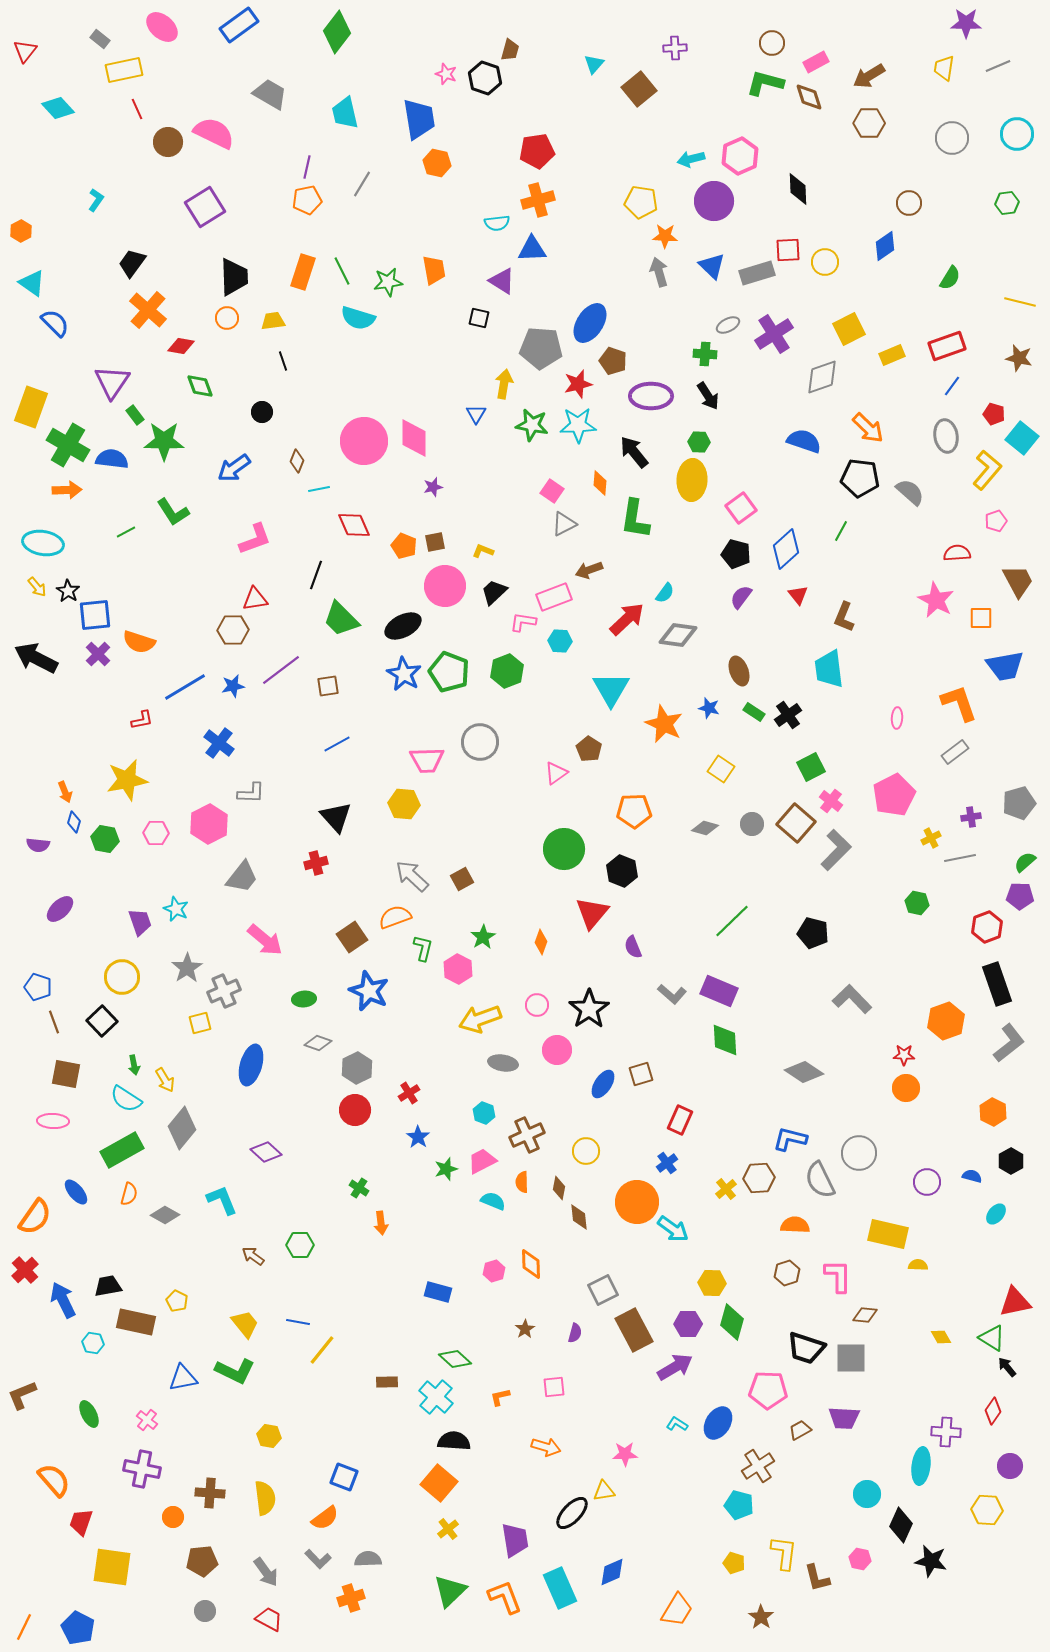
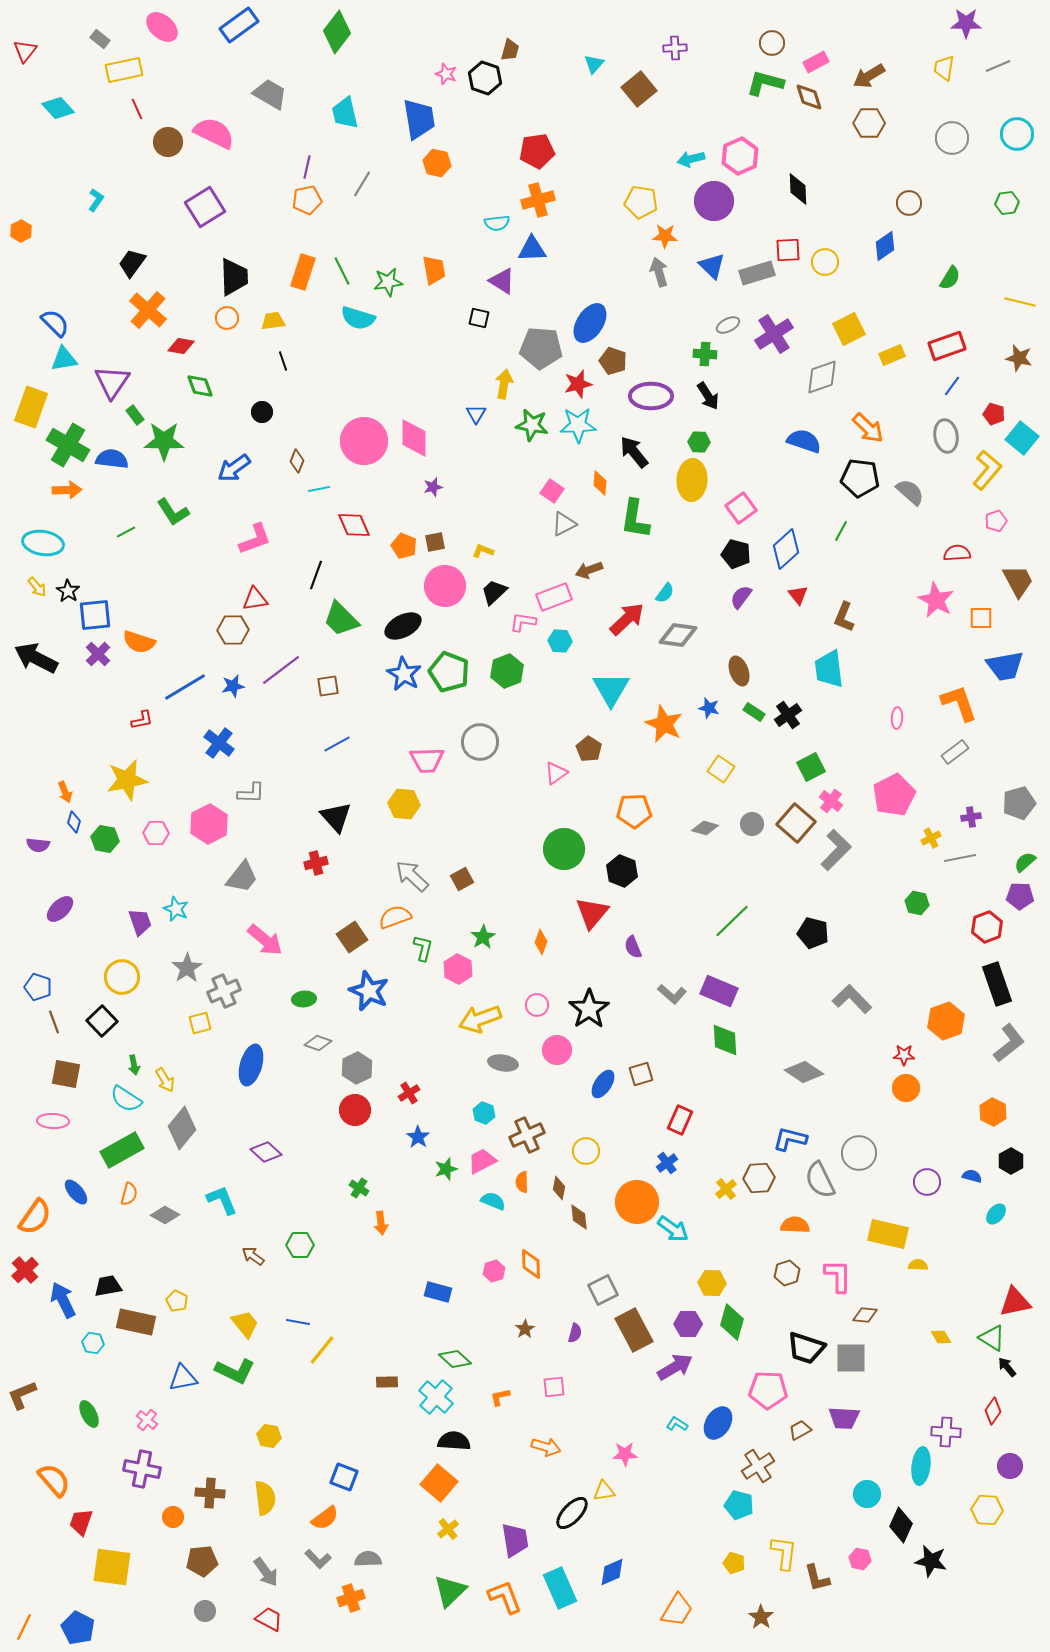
cyan triangle at (32, 283): moved 32 px right, 76 px down; rotated 44 degrees counterclockwise
